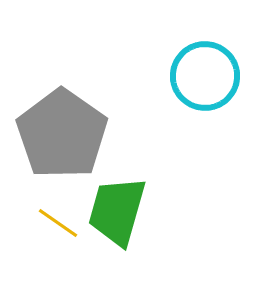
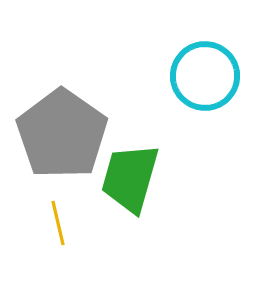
green trapezoid: moved 13 px right, 33 px up
yellow line: rotated 42 degrees clockwise
